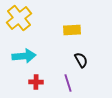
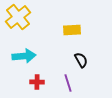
yellow cross: moved 1 px left, 1 px up
red cross: moved 1 px right
